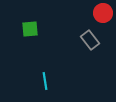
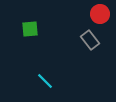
red circle: moved 3 px left, 1 px down
cyan line: rotated 36 degrees counterclockwise
